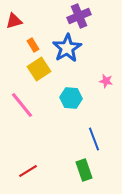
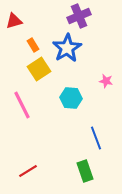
pink line: rotated 12 degrees clockwise
blue line: moved 2 px right, 1 px up
green rectangle: moved 1 px right, 1 px down
